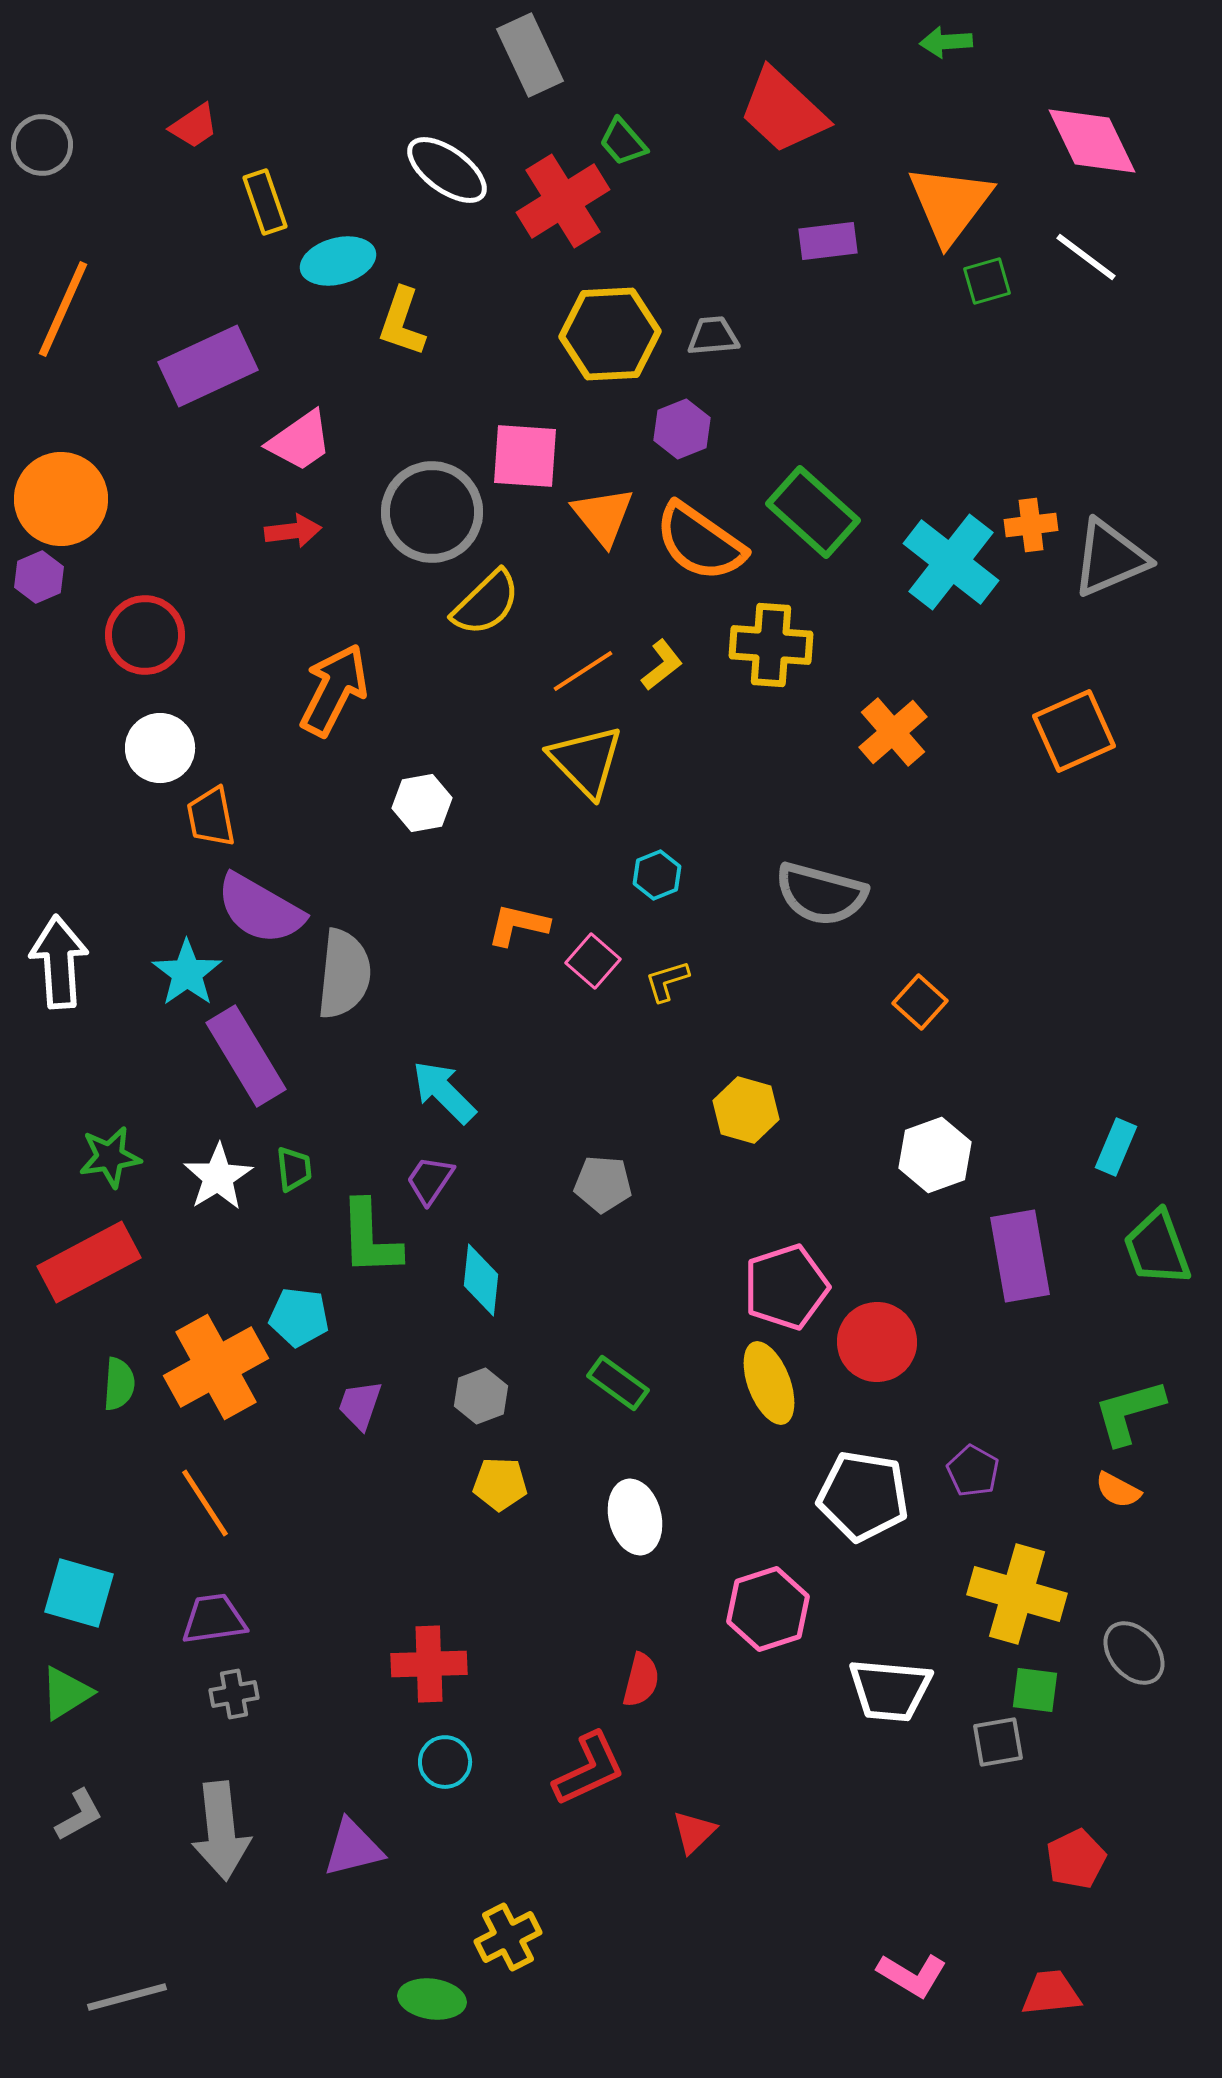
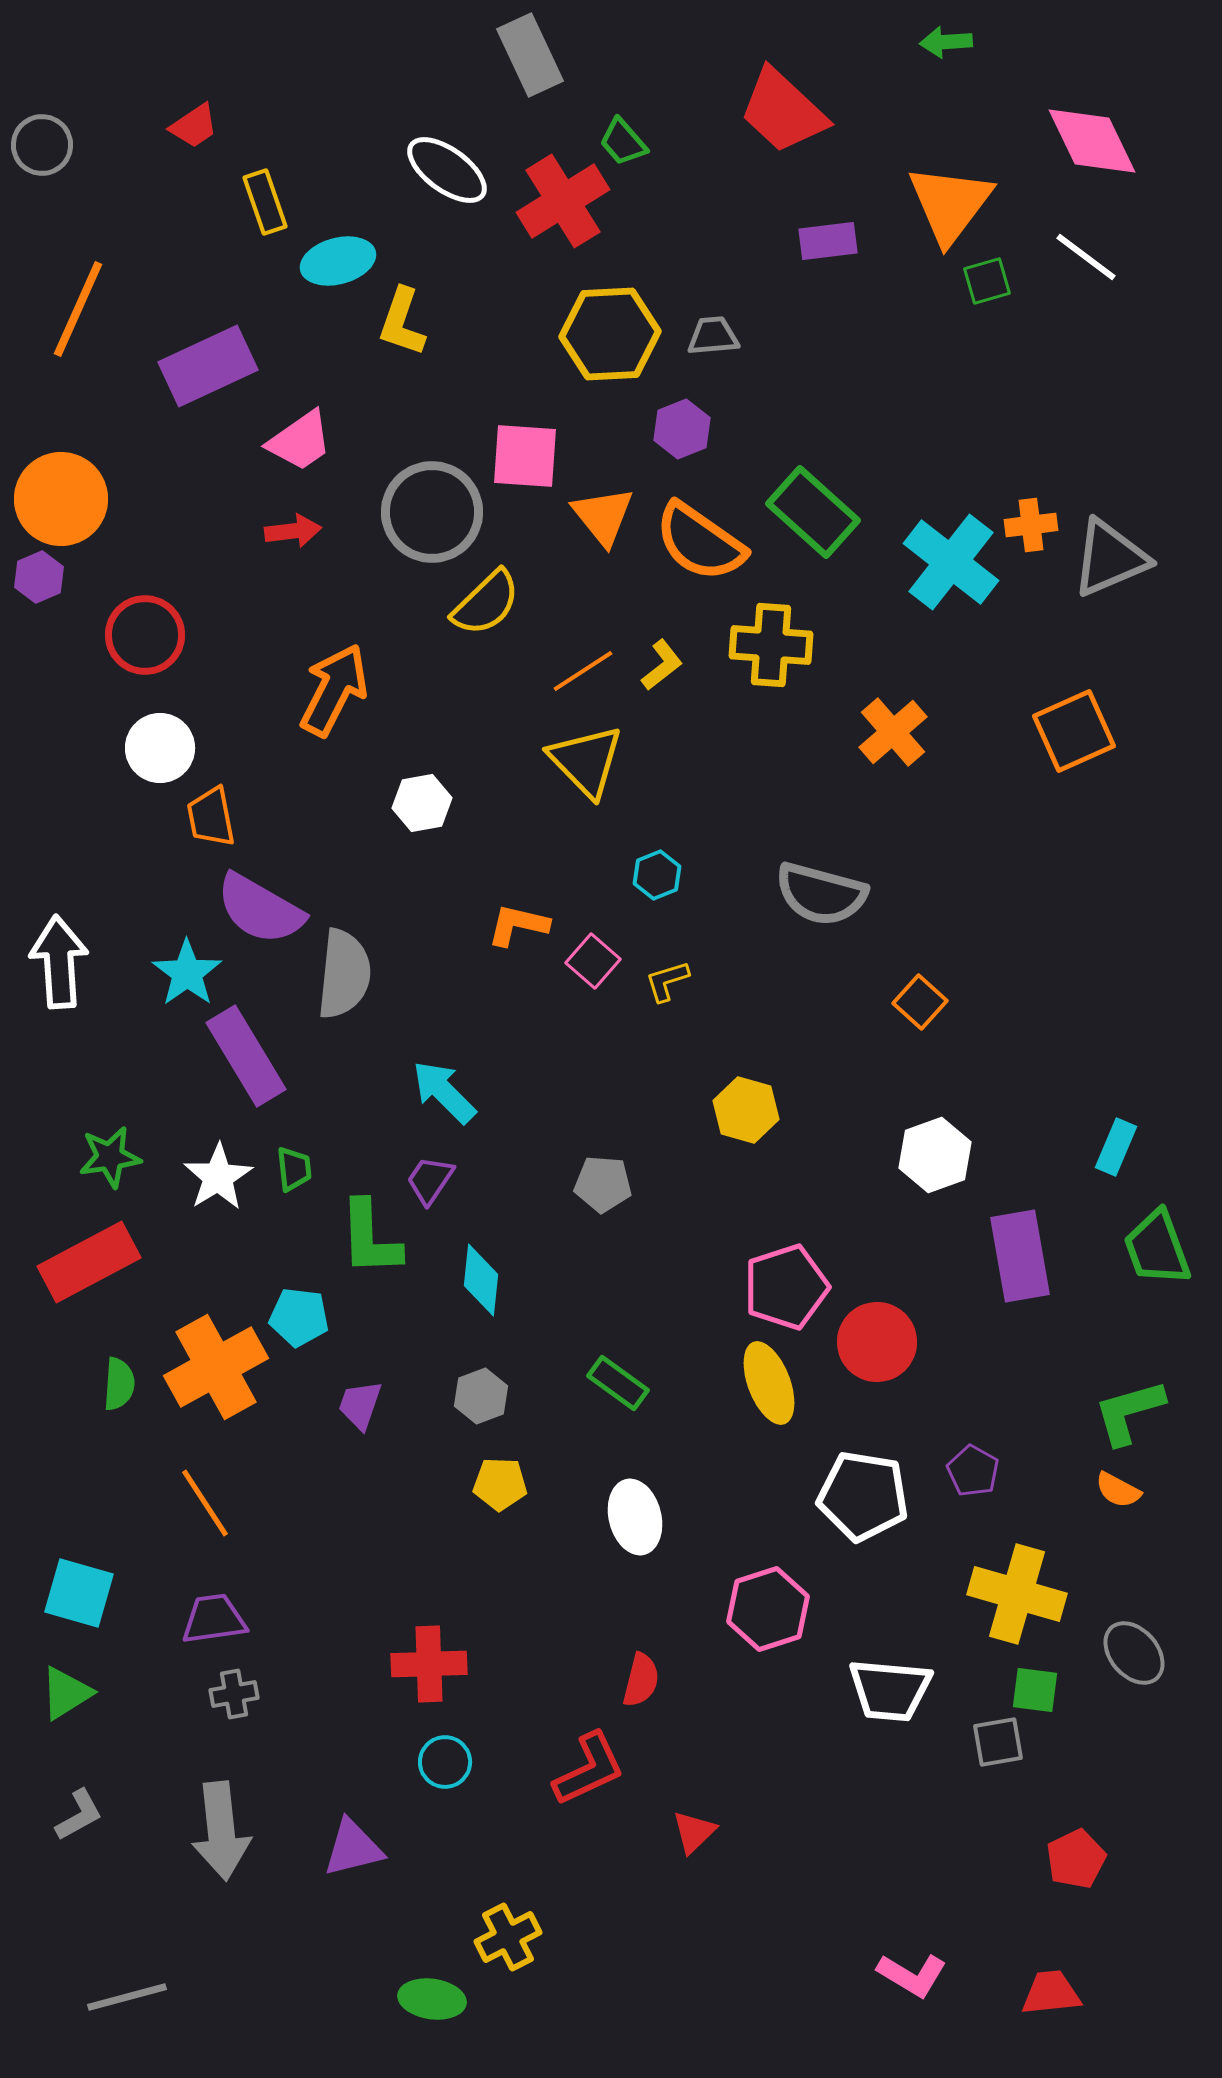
orange line at (63, 309): moved 15 px right
